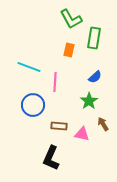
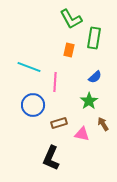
brown rectangle: moved 3 px up; rotated 21 degrees counterclockwise
